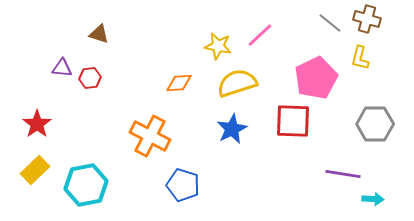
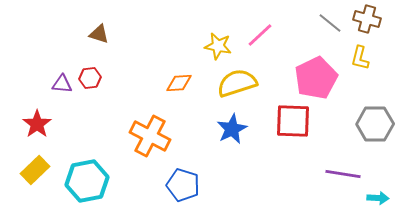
purple triangle: moved 16 px down
cyan hexagon: moved 1 px right, 4 px up
cyan arrow: moved 5 px right, 1 px up
